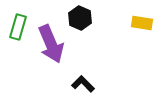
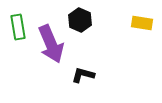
black hexagon: moved 2 px down
green rectangle: rotated 25 degrees counterclockwise
black L-shape: moved 9 px up; rotated 30 degrees counterclockwise
